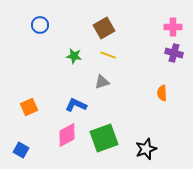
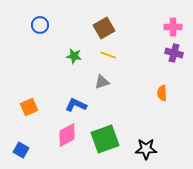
green square: moved 1 px right, 1 px down
black star: rotated 20 degrees clockwise
